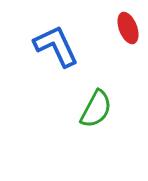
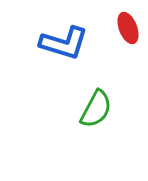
blue L-shape: moved 8 px right, 3 px up; rotated 132 degrees clockwise
